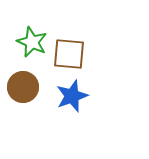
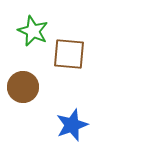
green star: moved 1 px right, 11 px up
blue star: moved 29 px down
